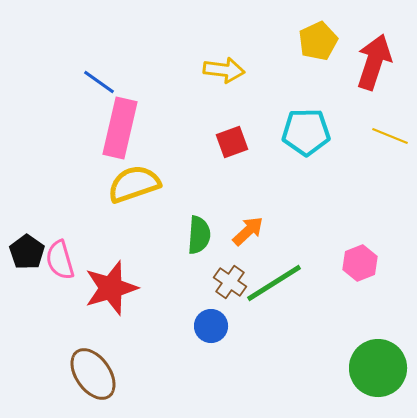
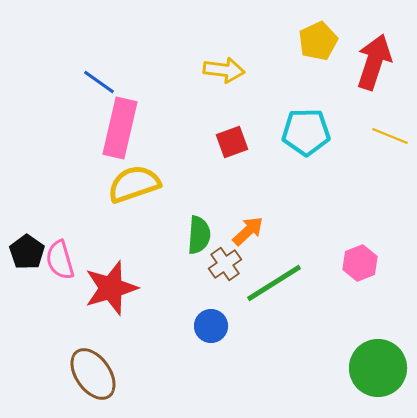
brown cross: moved 5 px left, 18 px up; rotated 20 degrees clockwise
